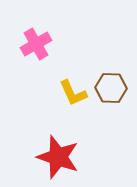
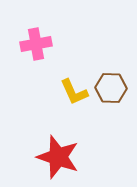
pink cross: rotated 20 degrees clockwise
yellow L-shape: moved 1 px right, 1 px up
